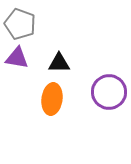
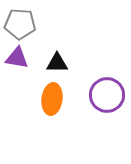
gray pentagon: rotated 16 degrees counterclockwise
black triangle: moved 2 px left
purple circle: moved 2 px left, 3 px down
